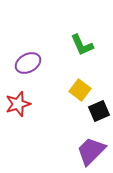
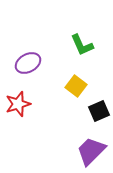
yellow square: moved 4 px left, 4 px up
